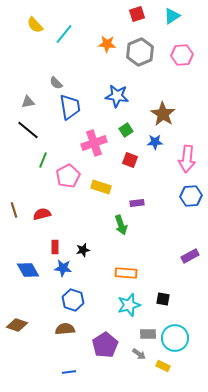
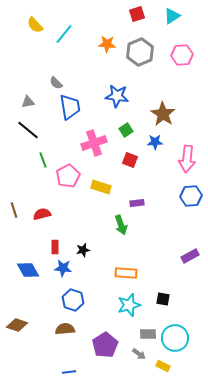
green line at (43, 160): rotated 42 degrees counterclockwise
